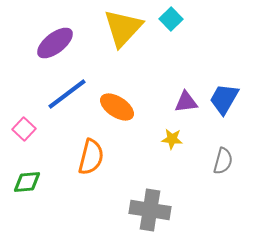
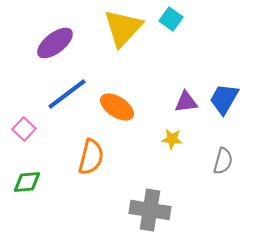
cyan square: rotated 10 degrees counterclockwise
